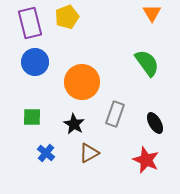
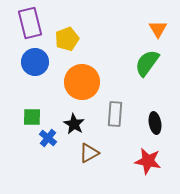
orange triangle: moved 6 px right, 16 px down
yellow pentagon: moved 22 px down
green semicircle: rotated 108 degrees counterclockwise
gray rectangle: rotated 15 degrees counterclockwise
black ellipse: rotated 20 degrees clockwise
blue cross: moved 2 px right, 15 px up
red star: moved 2 px right, 1 px down; rotated 12 degrees counterclockwise
